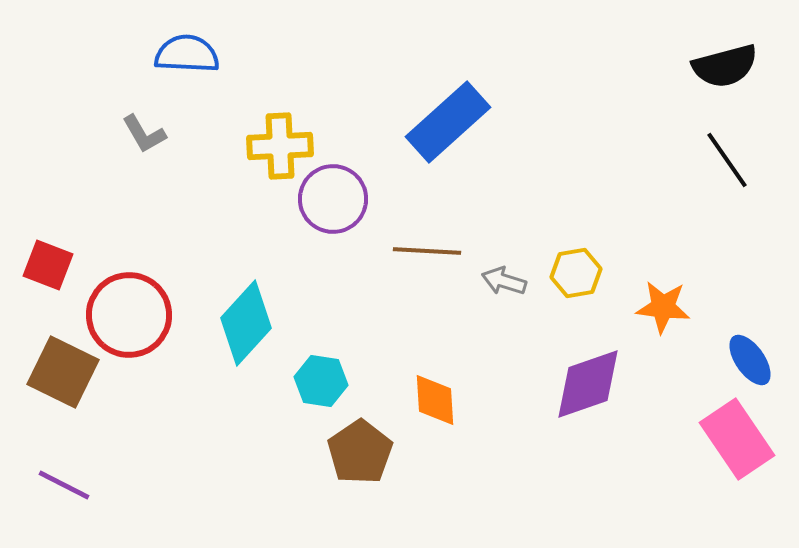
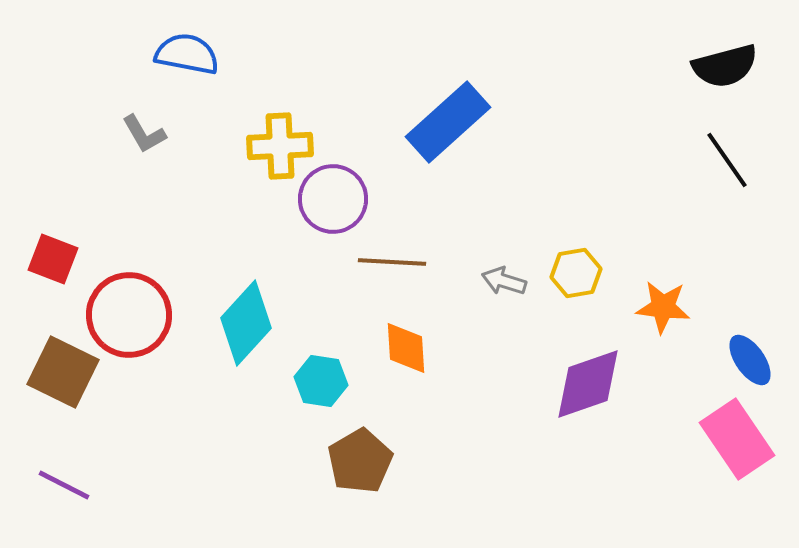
blue semicircle: rotated 8 degrees clockwise
brown line: moved 35 px left, 11 px down
red square: moved 5 px right, 6 px up
orange diamond: moved 29 px left, 52 px up
brown pentagon: moved 9 px down; rotated 4 degrees clockwise
